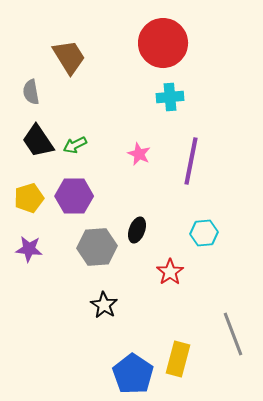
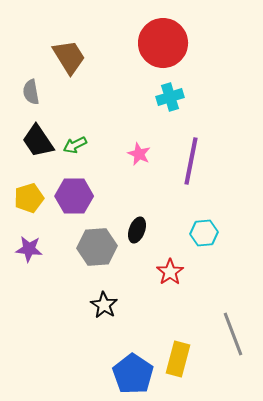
cyan cross: rotated 12 degrees counterclockwise
